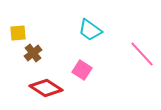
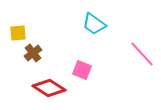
cyan trapezoid: moved 4 px right, 6 px up
pink square: rotated 12 degrees counterclockwise
red diamond: moved 3 px right
